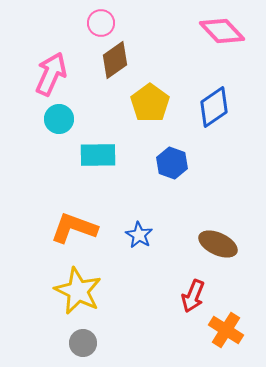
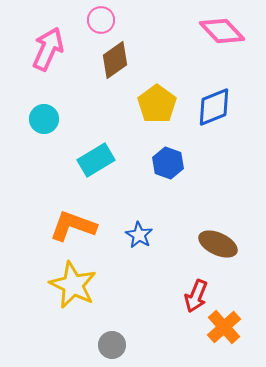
pink circle: moved 3 px up
pink arrow: moved 3 px left, 25 px up
yellow pentagon: moved 7 px right, 1 px down
blue diamond: rotated 12 degrees clockwise
cyan circle: moved 15 px left
cyan rectangle: moved 2 px left, 5 px down; rotated 30 degrees counterclockwise
blue hexagon: moved 4 px left
orange L-shape: moved 1 px left, 2 px up
yellow star: moved 5 px left, 6 px up
red arrow: moved 3 px right
orange cross: moved 2 px left, 3 px up; rotated 16 degrees clockwise
gray circle: moved 29 px right, 2 px down
